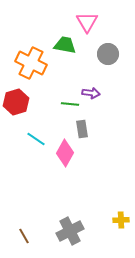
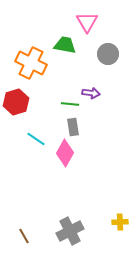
gray rectangle: moved 9 px left, 2 px up
yellow cross: moved 1 px left, 2 px down
